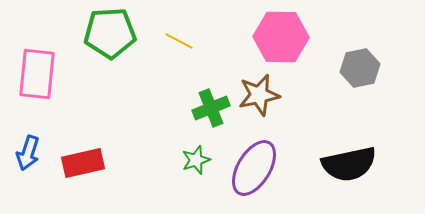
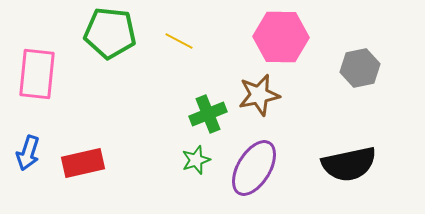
green pentagon: rotated 9 degrees clockwise
green cross: moved 3 px left, 6 px down
